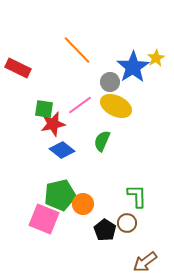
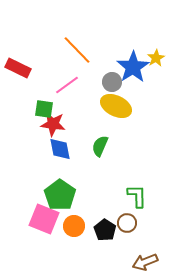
gray circle: moved 2 px right
pink line: moved 13 px left, 20 px up
red star: rotated 20 degrees clockwise
green semicircle: moved 2 px left, 5 px down
blue diamond: moved 2 px left, 1 px up; rotated 40 degrees clockwise
green pentagon: rotated 24 degrees counterclockwise
orange circle: moved 9 px left, 22 px down
brown arrow: rotated 15 degrees clockwise
